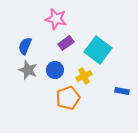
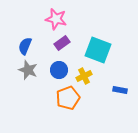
purple rectangle: moved 4 px left
cyan square: rotated 16 degrees counterclockwise
blue circle: moved 4 px right
blue rectangle: moved 2 px left, 1 px up
